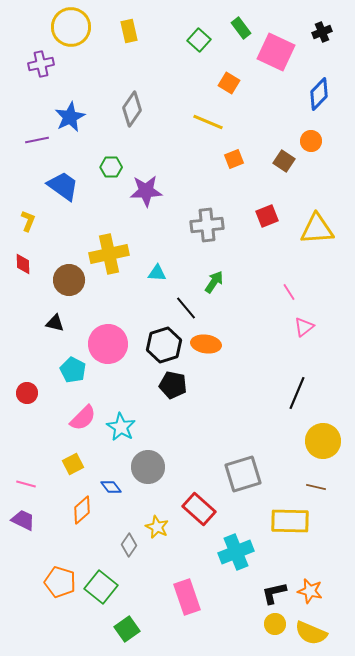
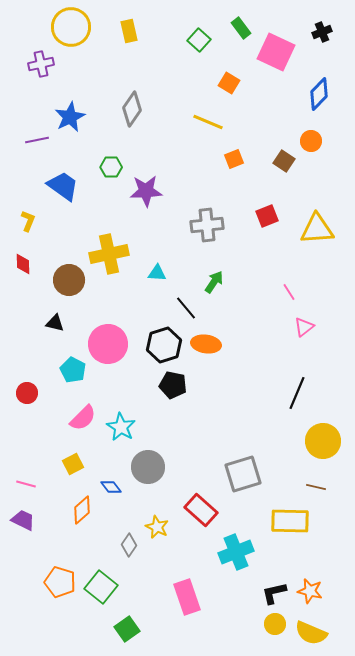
red rectangle at (199, 509): moved 2 px right, 1 px down
